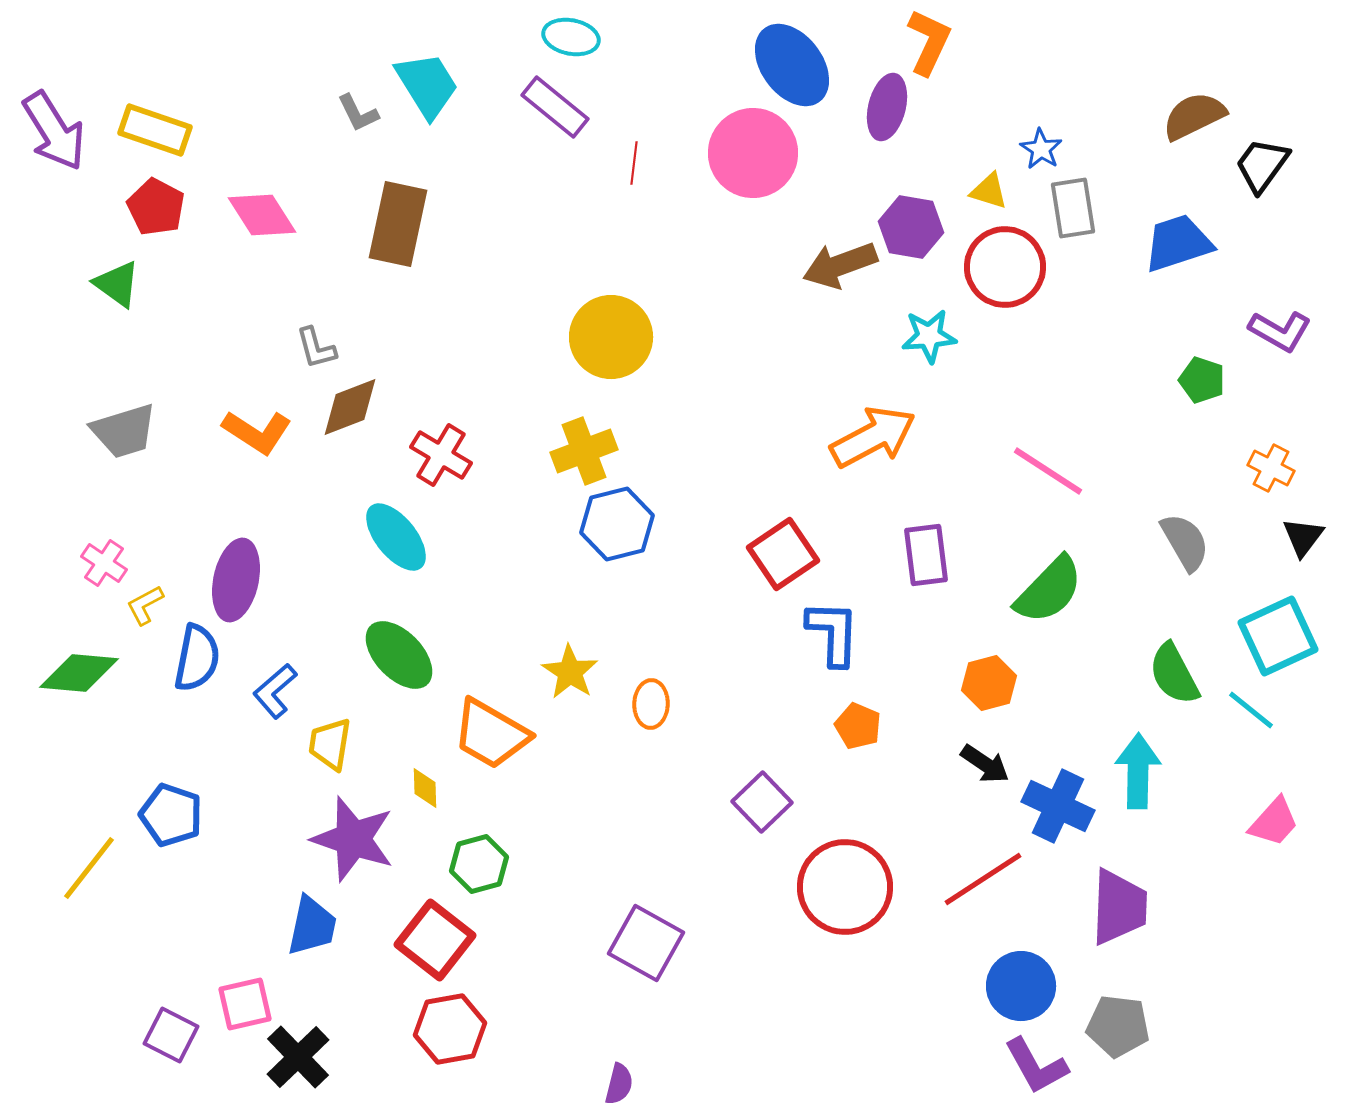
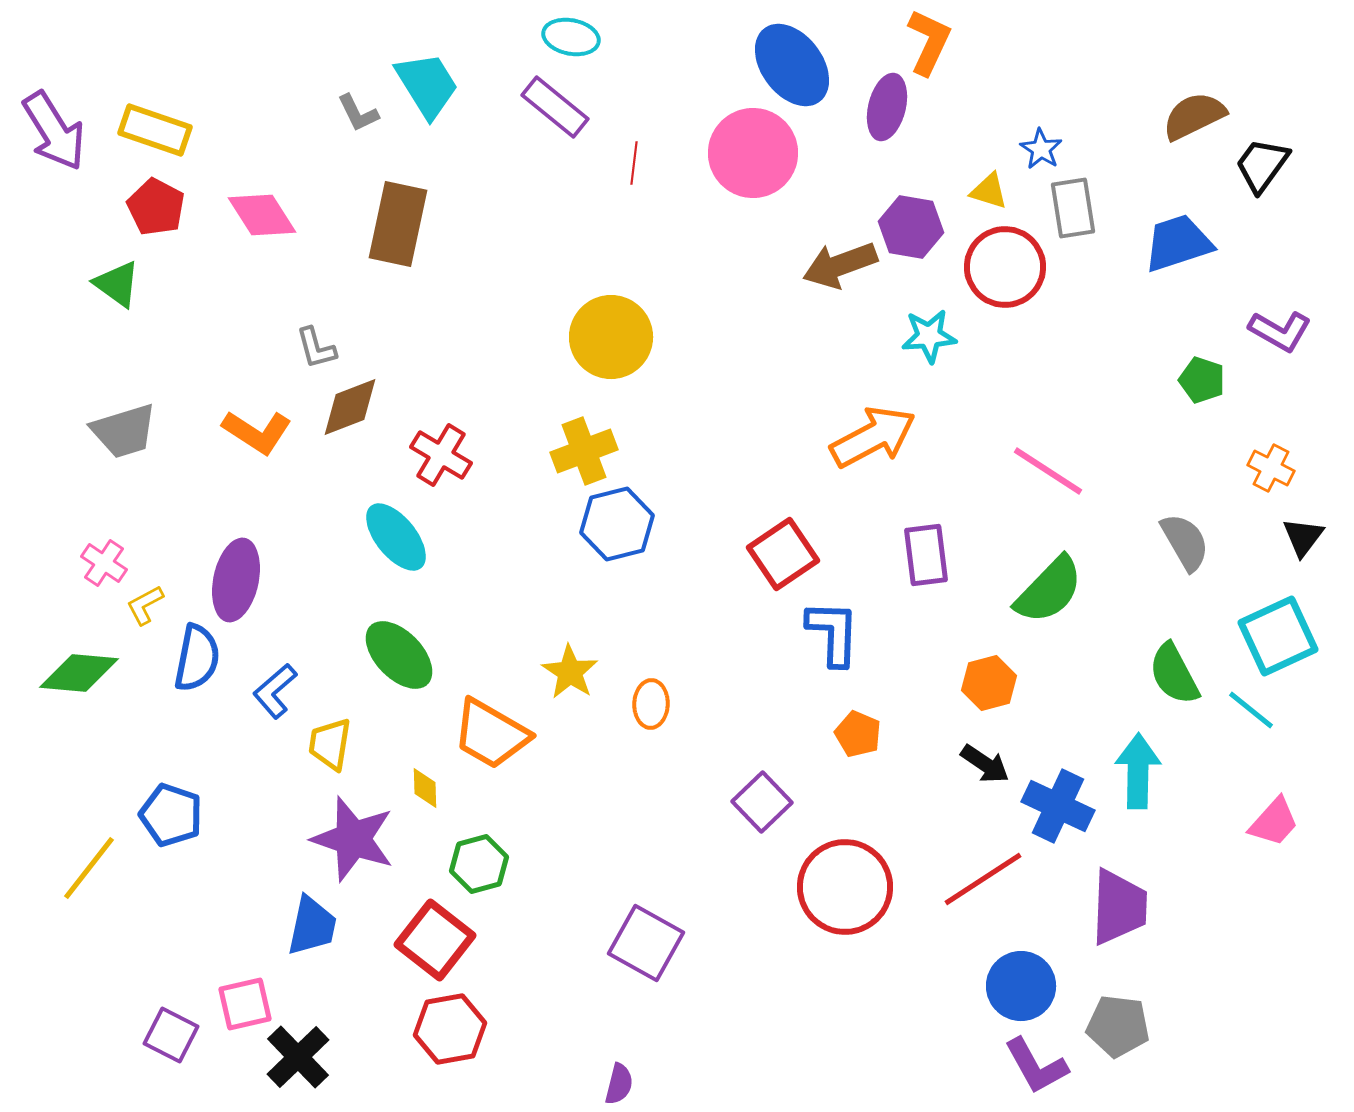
orange pentagon at (858, 726): moved 8 px down
